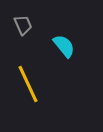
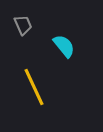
yellow line: moved 6 px right, 3 px down
